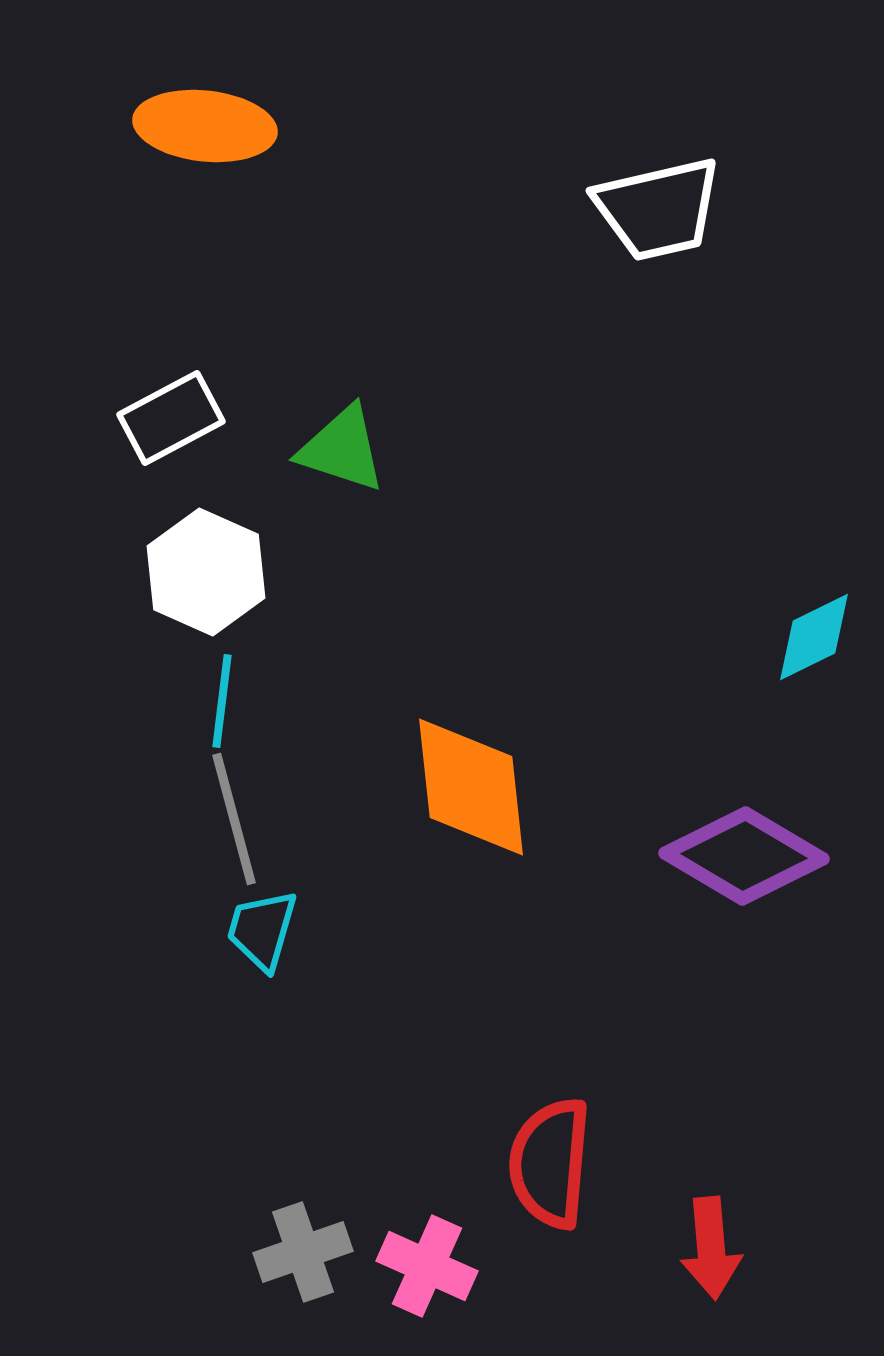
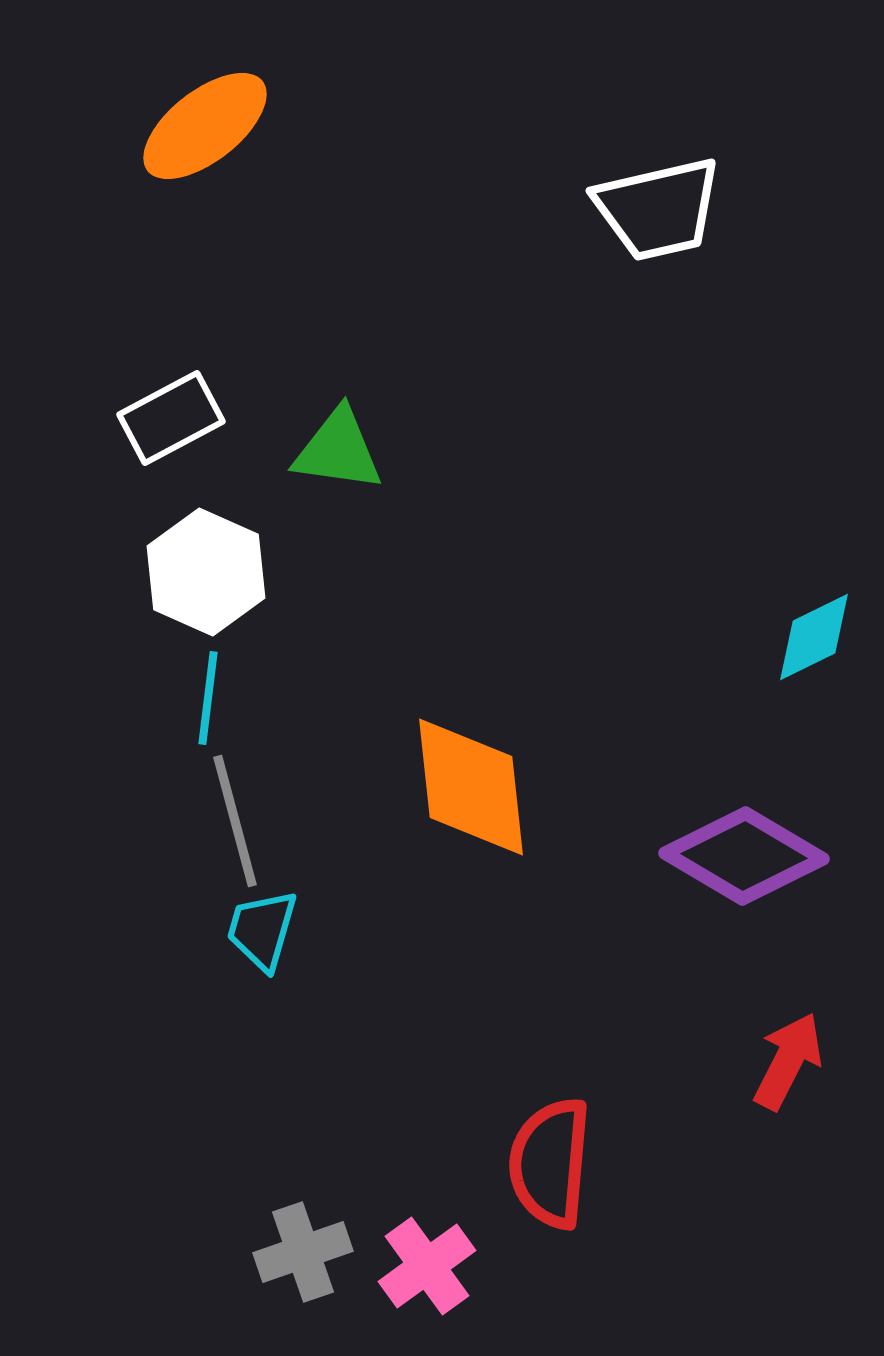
orange ellipse: rotated 44 degrees counterclockwise
green triangle: moved 4 px left, 1 px down; rotated 10 degrees counterclockwise
cyan line: moved 14 px left, 3 px up
gray line: moved 1 px right, 2 px down
red arrow: moved 77 px right, 187 px up; rotated 148 degrees counterclockwise
pink cross: rotated 30 degrees clockwise
